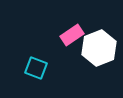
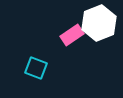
white hexagon: moved 25 px up
